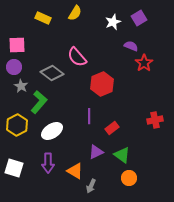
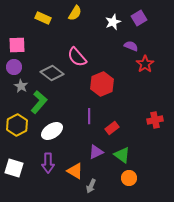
red star: moved 1 px right, 1 px down
